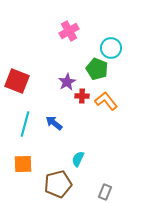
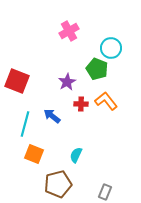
red cross: moved 1 px left, 8 px down
blue arrow: moved 2 px left, 7 px up
cyan semicircle: moved 2 px left, 4 px up
orange square: moved 11 px right, 10 px up; rotated 24 degrees clockwise
